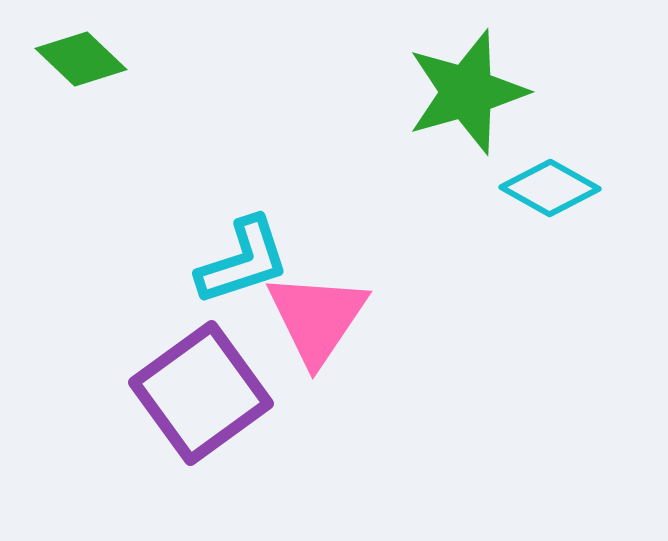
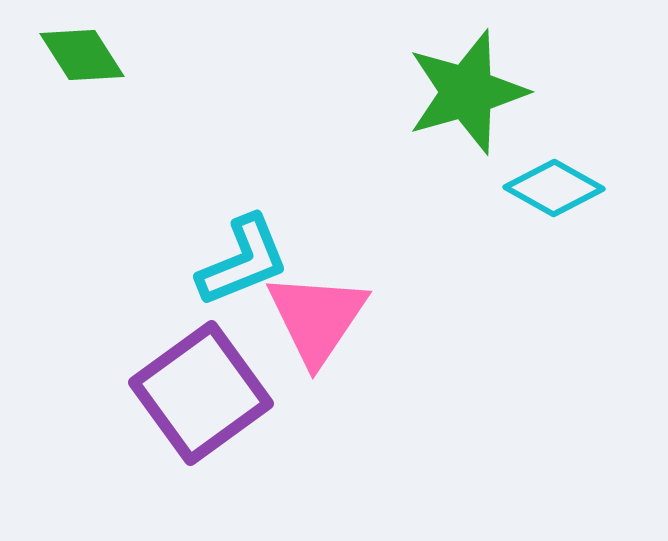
green diamond: moved 1 px right, 4 px up; rotated 14 degrees clockwise
cyan diamond: moved 4 px right
cyan L-shape: rotated 4 degrees counterclockwise
